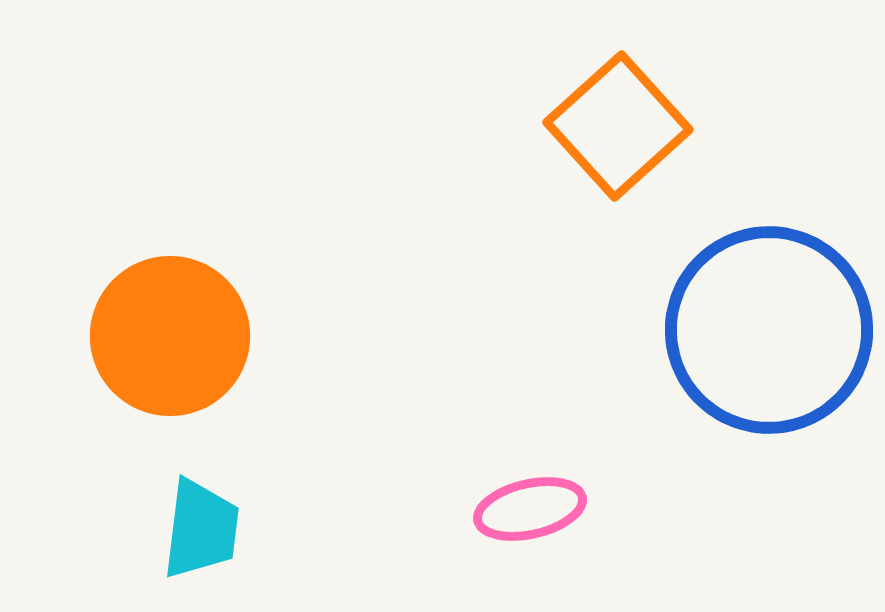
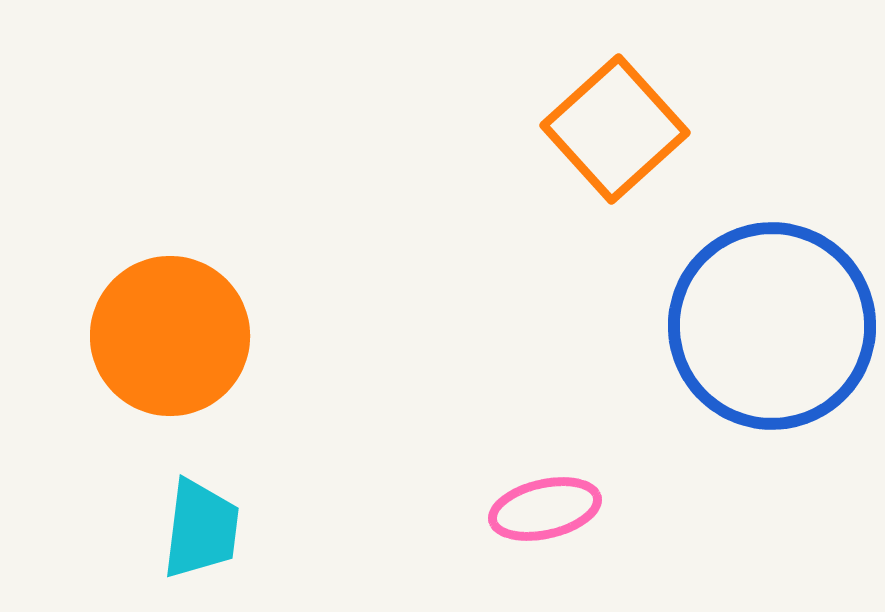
orange square: moved 3 px left, 3 px down
blue circle: moved 3 px right, 4 px up
pink ellipse: moved 15 px right
